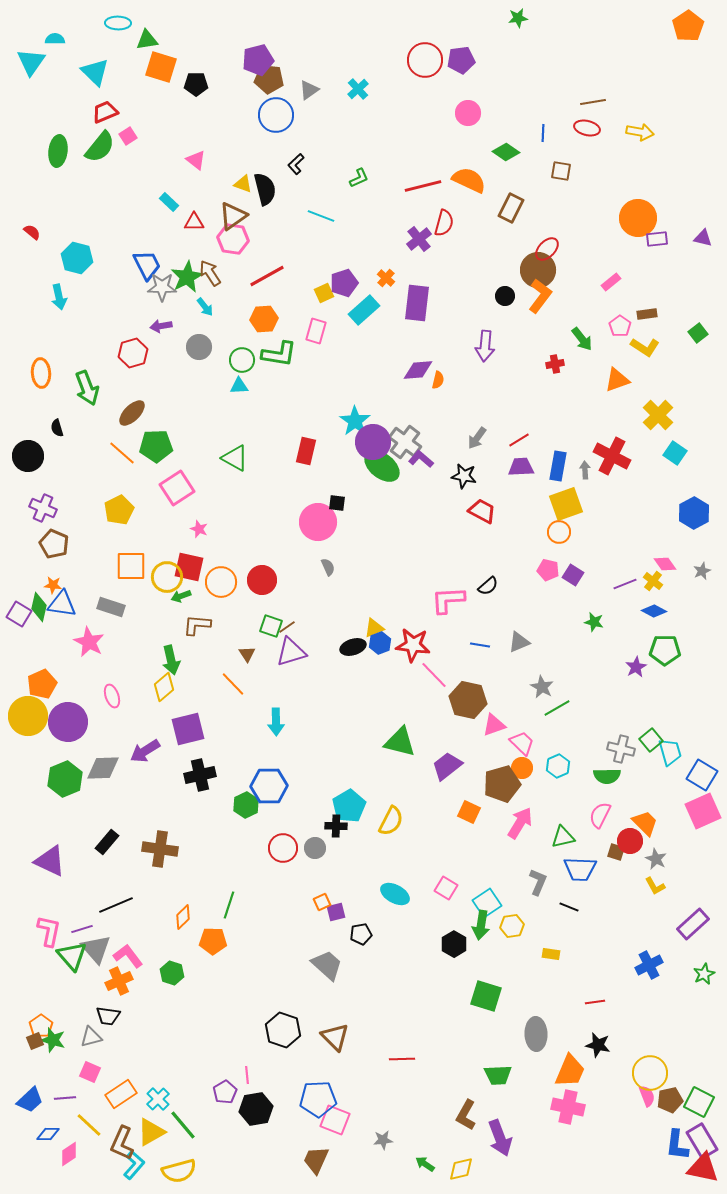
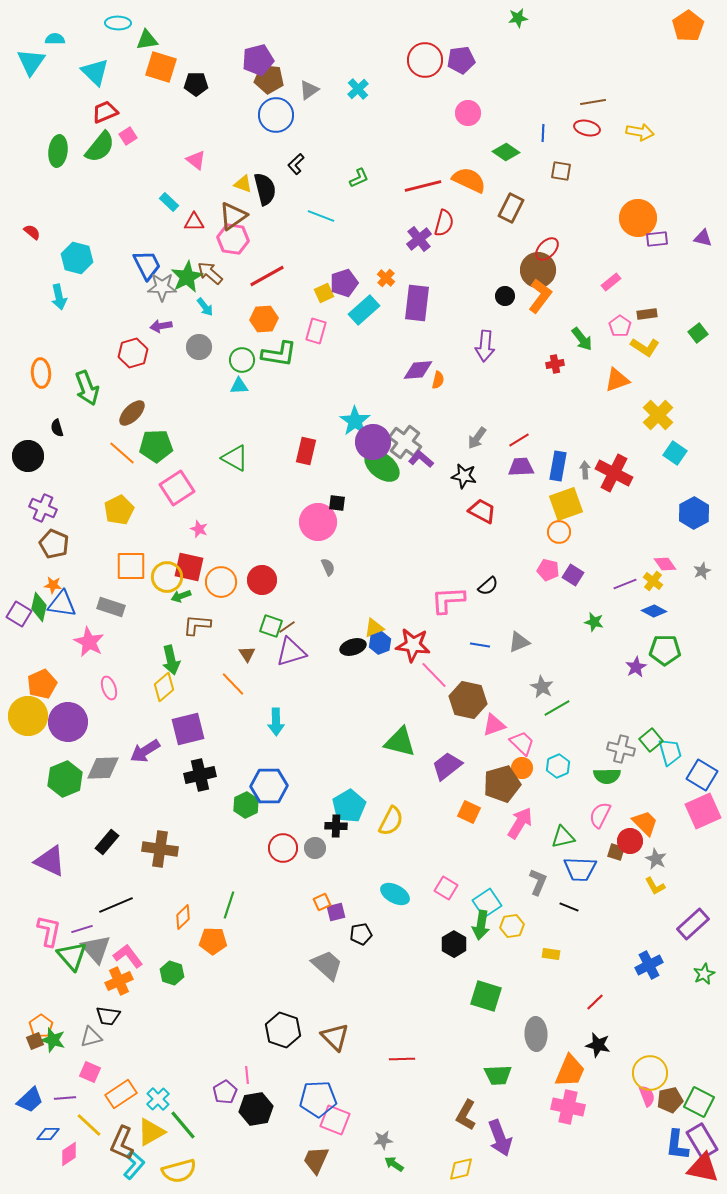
brown arrow at (210, 273): rotated 16 degrees counterclockwise
red cross at (612, 456): moved 2 px right, 17 px down
pink ellipse at (112, 696): moved 3 px left, 8 px up
red line at (595, 1002): rotated 36 degrees counterclockwise
green arrow at (425, 1164): moved 31 px left
